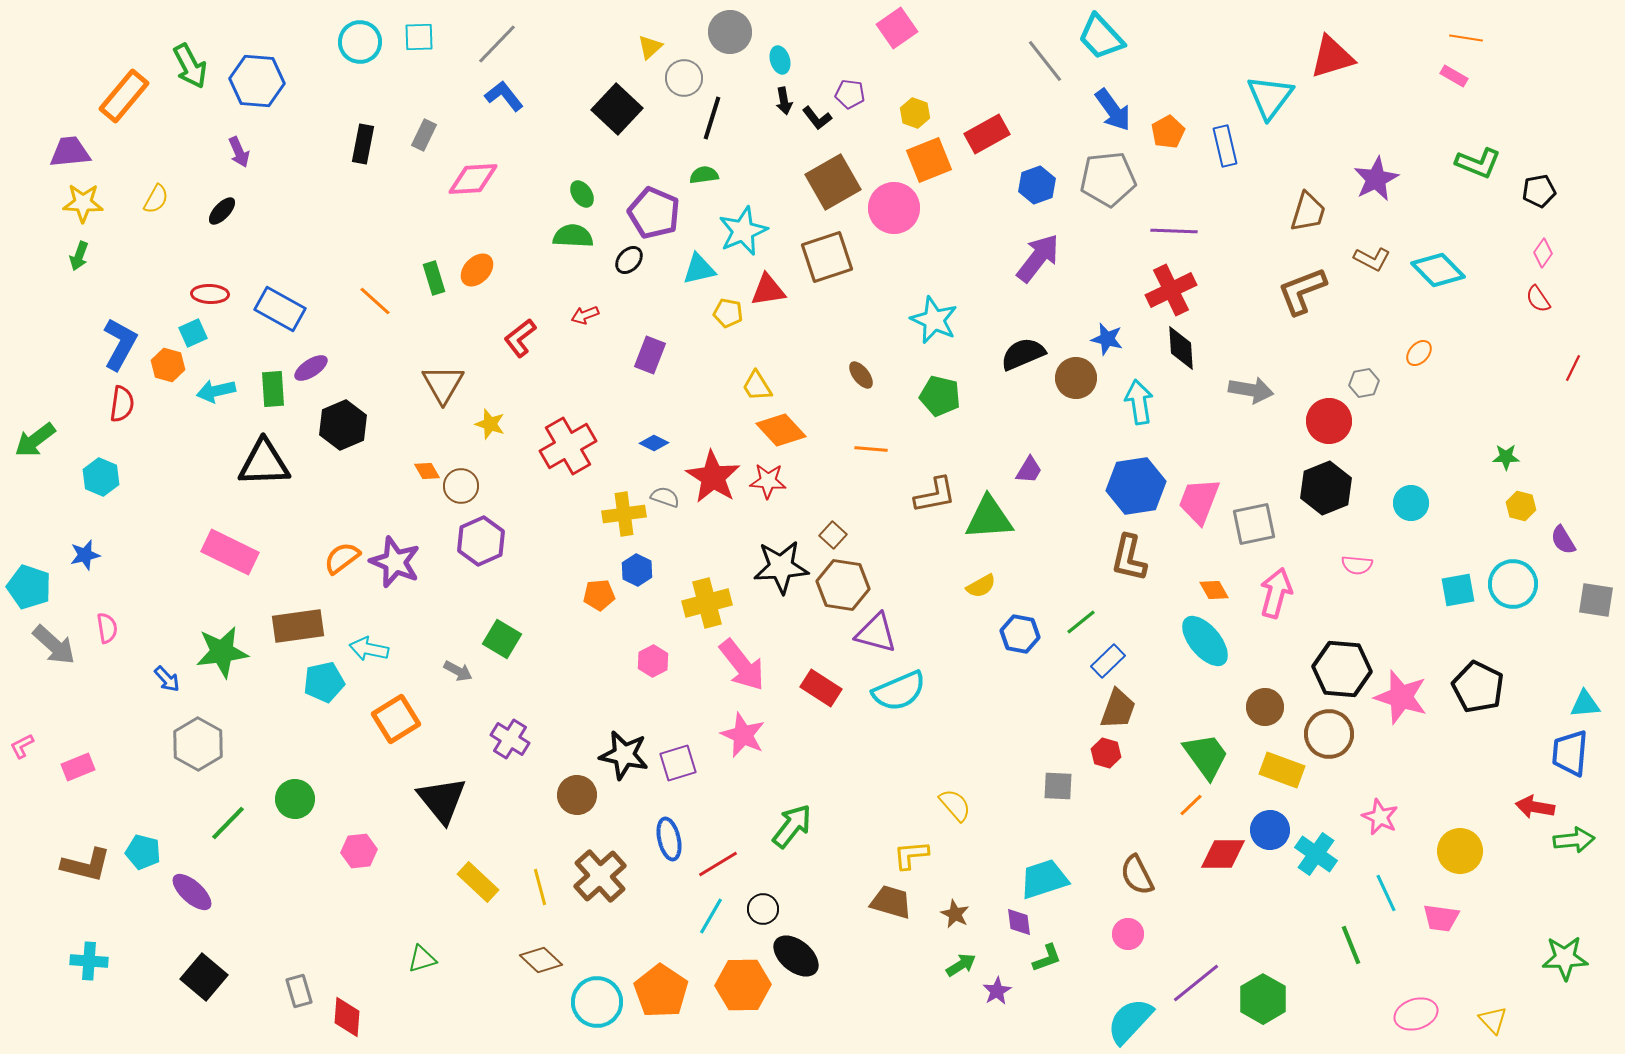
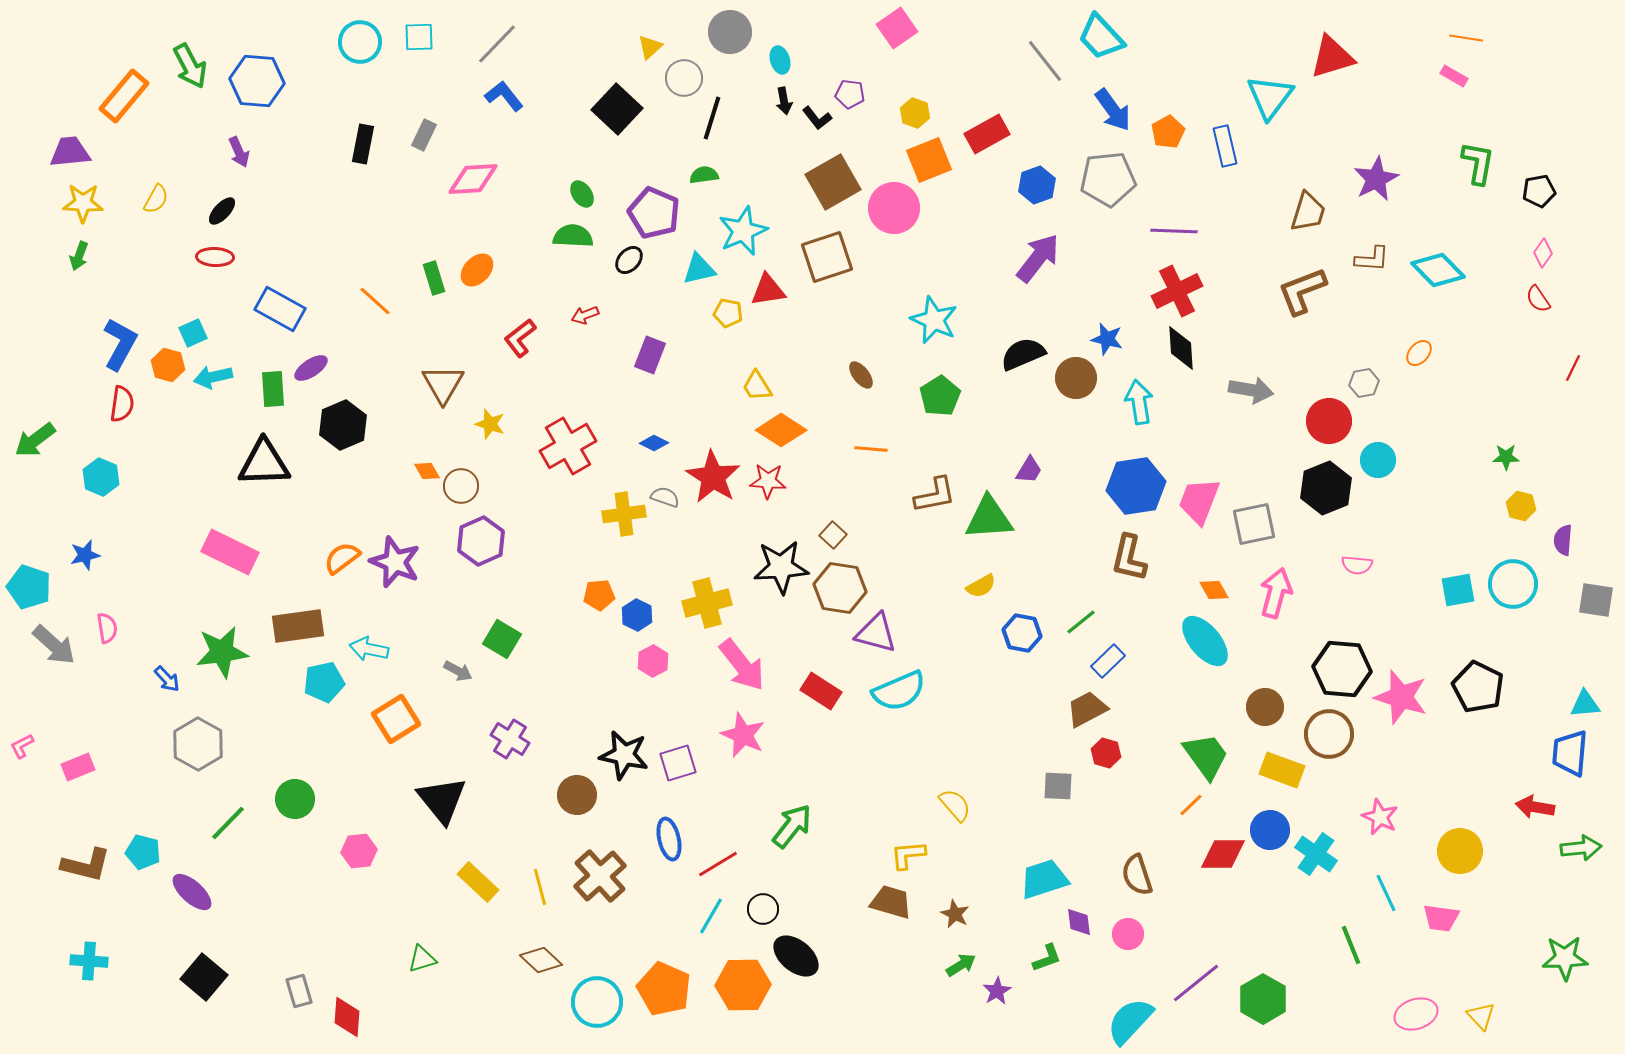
green L-shape at (1478, 163): rotated 102 degrees counterclockwise
brown L-shape at (1372, 259): rotated 24 degrees counterclockwise
red cross at (1171, 290): moved 6 px right, 1 px down
red ellipse at (210, 294): moved 5 px right, 37 px up
cyan arrow at (216, 391): moved 3 px left, 14 px up
green pentagon at (940, 396): rotated 27 degrees clockwise
orange diamond at (781, 430): rotated 15 degrees counterclockwise
cyan circle at (1411, 503): moved 33 px left, 43 px up
purple semicircle at (1563, 540): rotated 36 degrees clockwise
blue hexagon at (637, 570): moved 45 px down
brown hexagon at (843, 585): moved 3 px left, 3 px down
blue hexagon at (1020, 634): moved 2 px right, 1 px up
red rectangle at (821, 688): moved 3 px down
brown trapezoid at (1118, 709): moved 31 px left; rotated 138 degrees counterclockwise
green arrow at (1574, 840): moved 7 px right, 8 px down
yellow L-shape at (911, 855): moved 3 px left
brown semicircle at (1137, 875): rotated 9 degrees clockwise
purple diamond at (1019, 922): moved 60 px right
orange pentagon at (661, 991): moved 3 px right, 2 px up; rotated 10 degrees counterclockwise
yellow triangle at (1493, 1020): moved 12 px left, 4 px up
